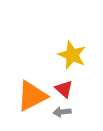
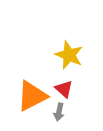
yellow star: moved 3 px left
gray arrow: moved 3 px left; rotated 72 degrees counterclockwise
